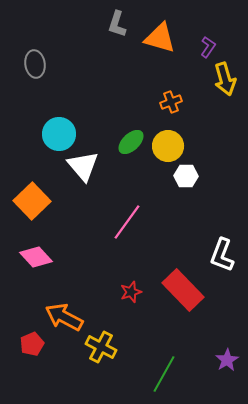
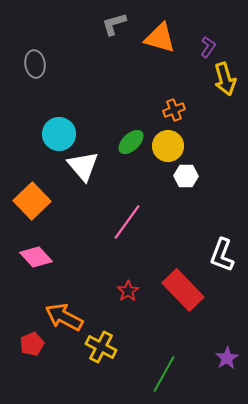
gray L-shape: moved 3 px left; rotated 56 degrees clockwise
orange cross: moved 3 px right, 8 px down
red star: moved 3 px left, 1 px up; rotated 15 degrees counterclockwise
purple star: moved 2 px up
